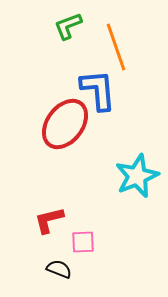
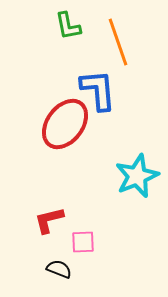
green L-shape: rotated 80 degrees counterclockwise
orange line: moved 2 px right, 5 px up
